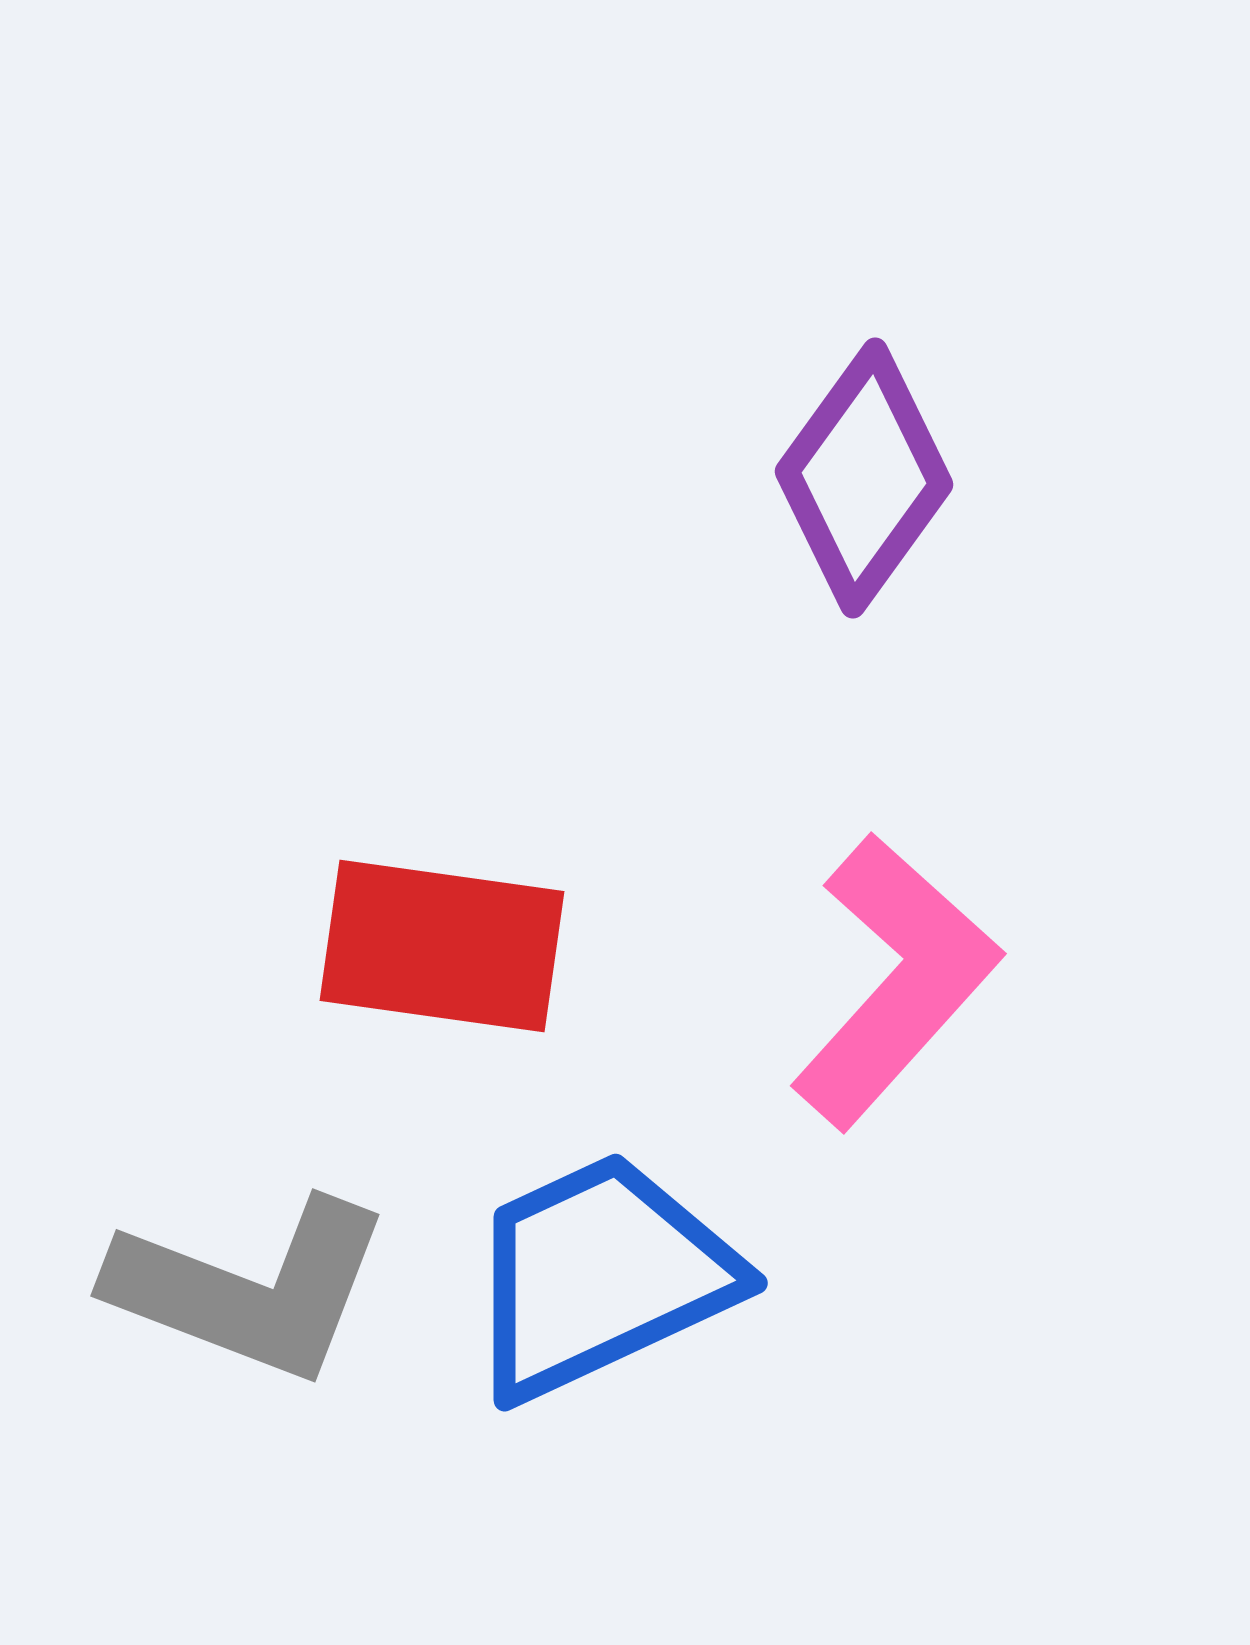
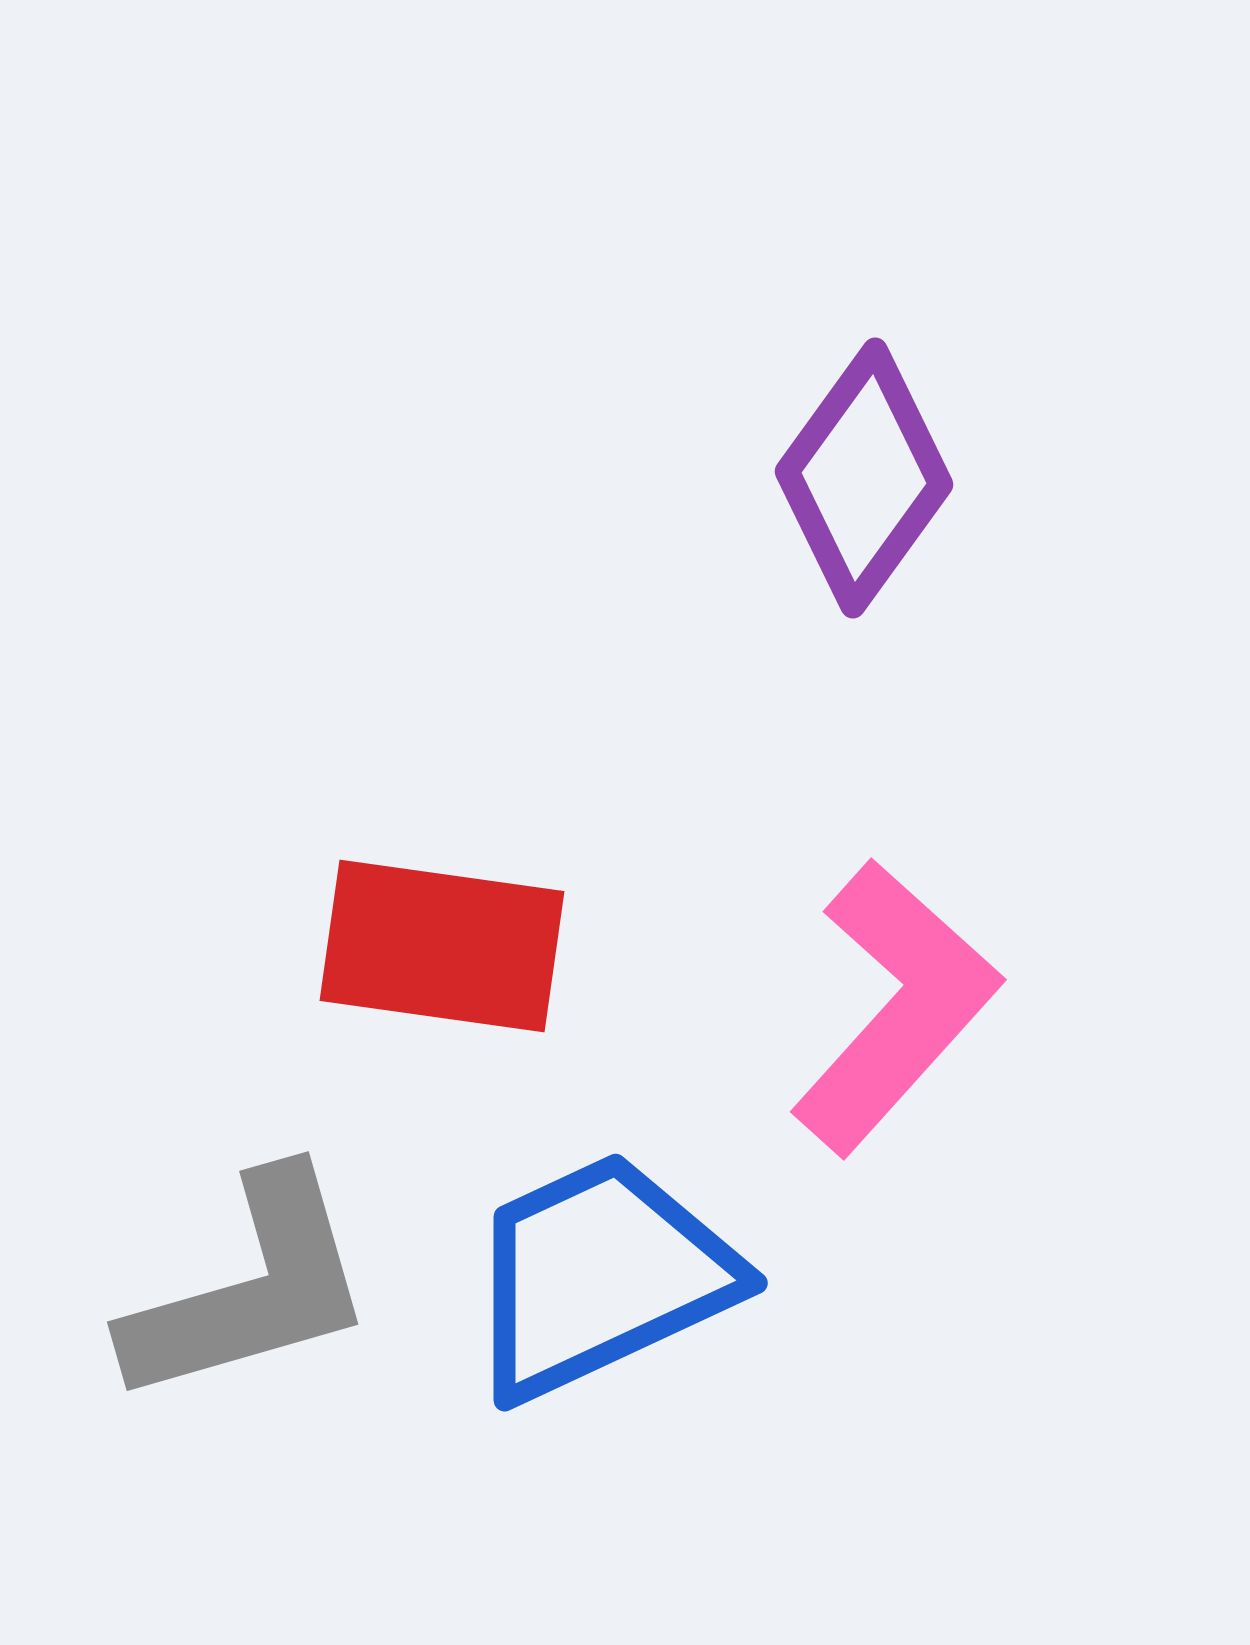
pink L-shape: moved 26 px down
gray L-shape: rotated 37 degrees counterclockwise
